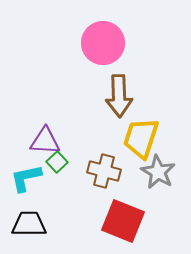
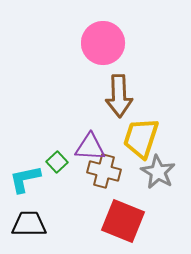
purple triangle: moved 45 px right, 6 px down
cyan L-shape: moved 1 px left, 1 px down
